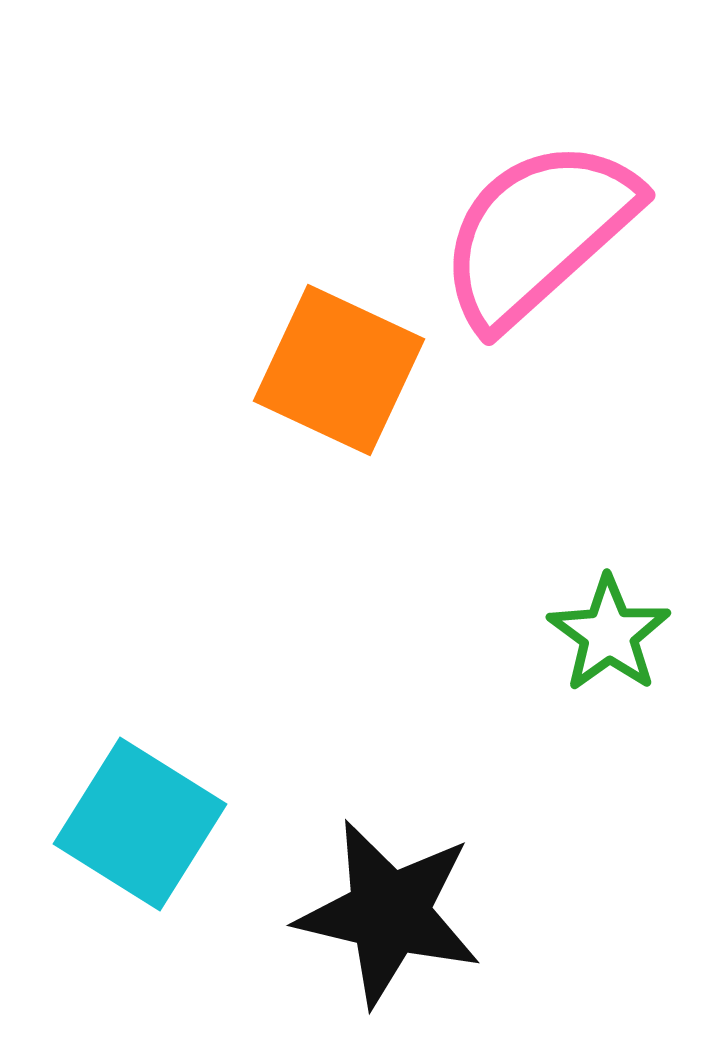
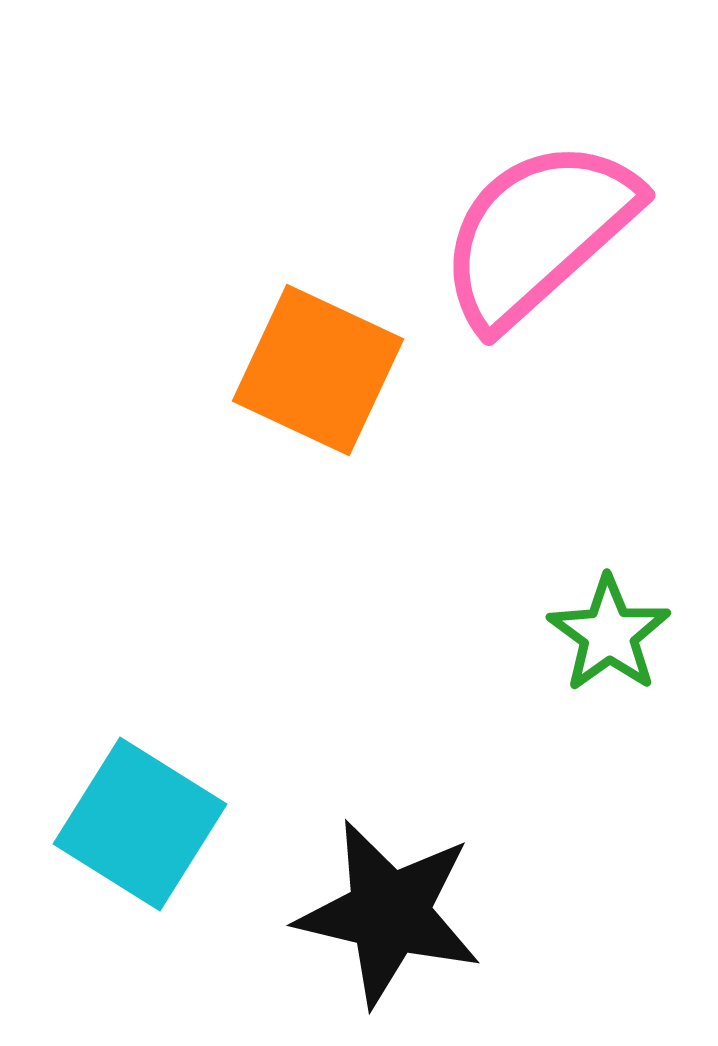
orange square: moved 21 px left
